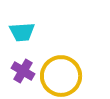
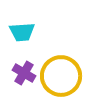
purple cross: moved 1 px right, 2 px down
